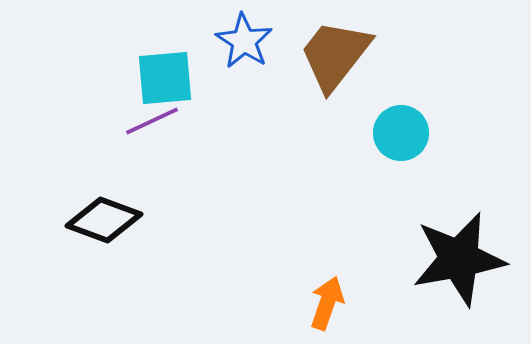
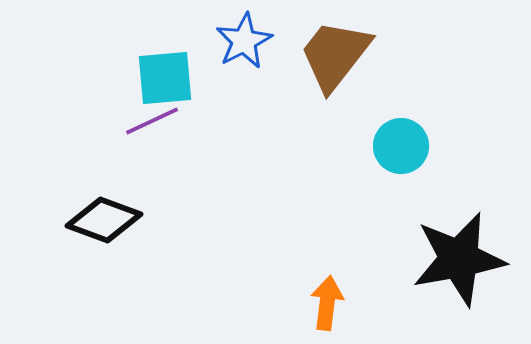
blue star: rotated 12 degrees clockwise
cyan circle: moved 13 px down
orange arrow: rotated 12 degrees counterclockwise
